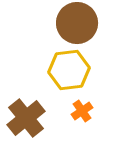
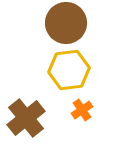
brown circle: moved 11 px left
orange cross: moved 1 px up
